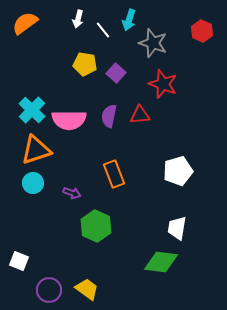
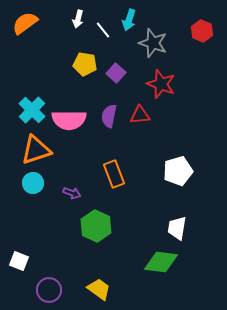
red star: moved 2 px left
yellow trapezoid: moved 12 px right
